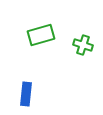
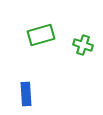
blue rectangle: rotated 10 degrees counterclockwise
